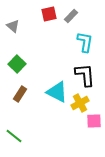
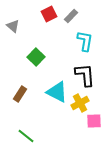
red square: rotated 14 degrees counterclockwise
cyan L-shape: moved 1 px up
green square: moved 19 px right, 7 px up
green line: moved 12 px right
